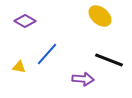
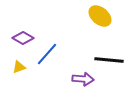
purple diamond: moved 2 px left, 17 px down
black line: rotated 16 degrees counterclockwise
yellow triangle: rotated 32 degrees counterclockwise
